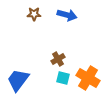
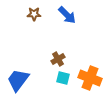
blue arrow: rotated 30 degrees clockwise
orange cross: moved 2 px right; rotated 10 degrees counterclockwise
